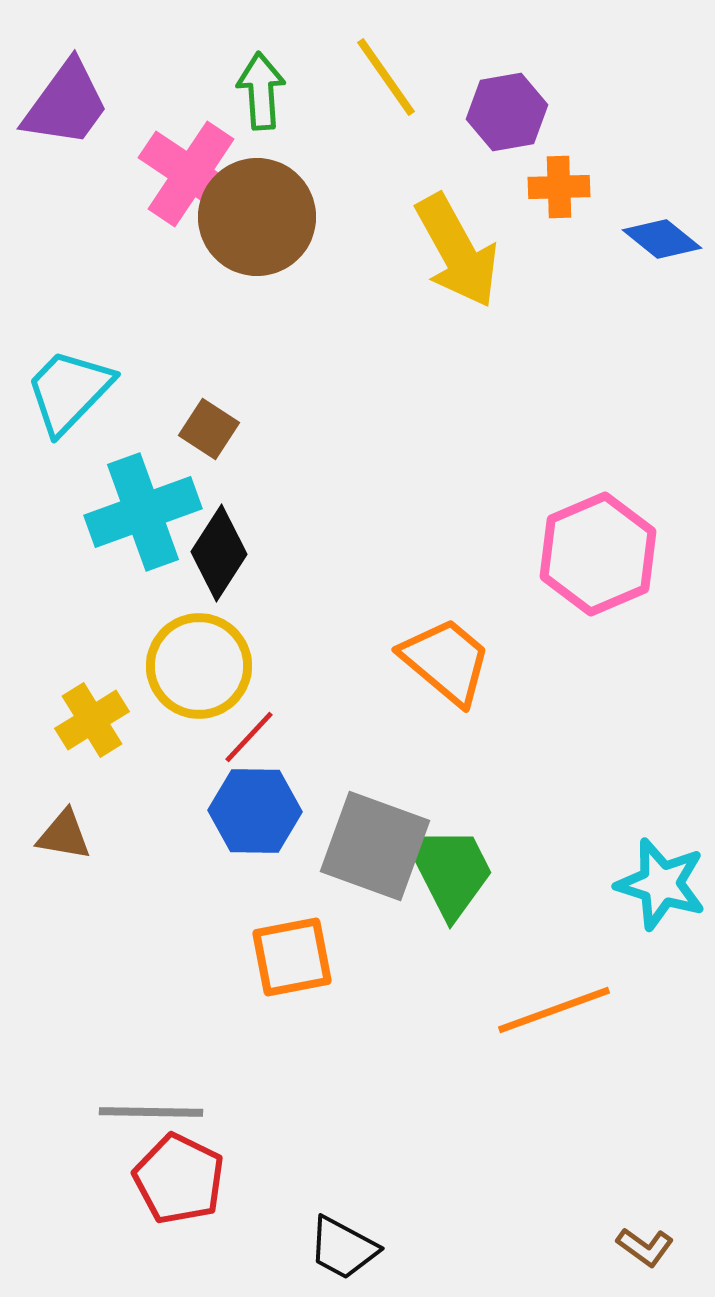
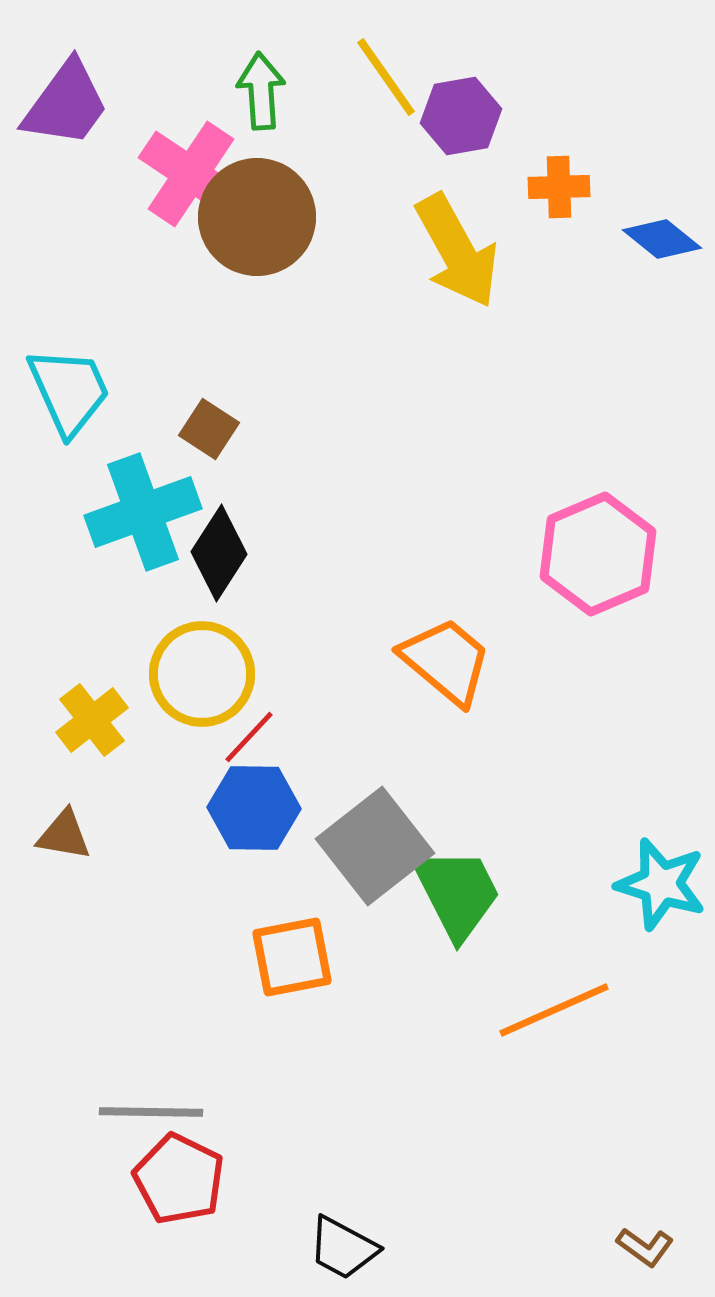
purple hexagon: moved 46 px left, 4 px down
cyan trapezoid: rotated 112 degrees clockwise
yellow circle: moved 3 px right, 8 px down
yellow cross: rotated 6 degrees counterclockwise
blue hexagon: moved 1 px left, 3 px up
gray square: rotated 32 degrees clockwise
green trapezoid: moved 7 px right, 22 px down
orange line: rotated 4 degrees counterclockwise
